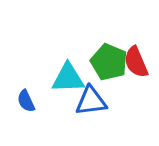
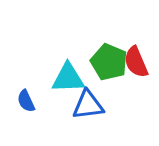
blue triangle: moved 3 px left, 4 px down
